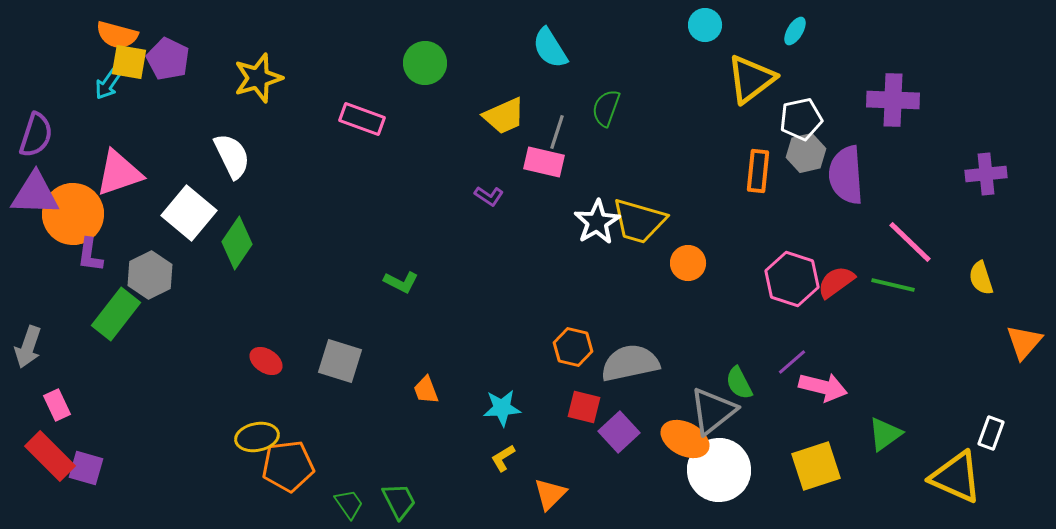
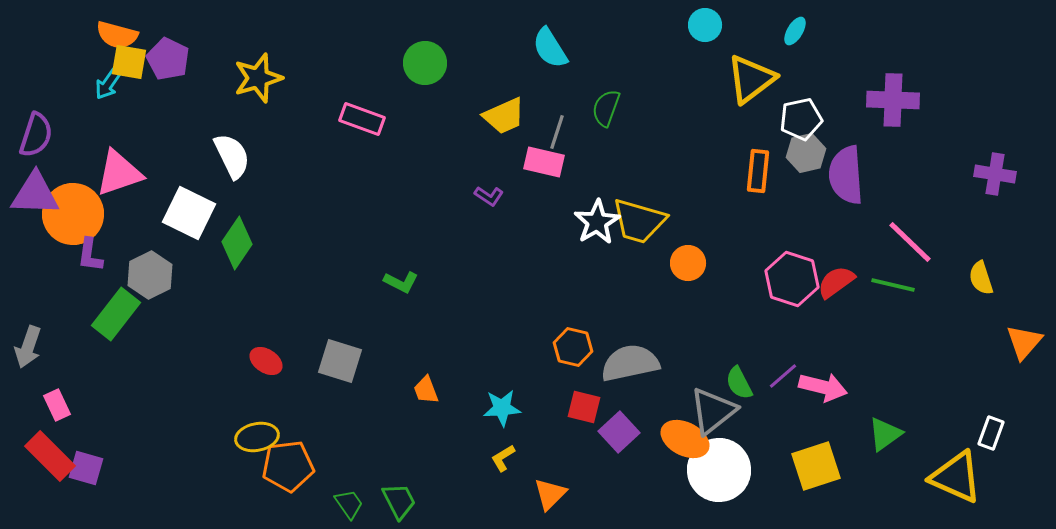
purple cross at (986, 174): moved 9 px right; rotated 15 degrees clockwise
white square at (189, 213): rotated 14 degrees counterclockwise
purple line at (792, 362): moved 9 px left, 14 px down
